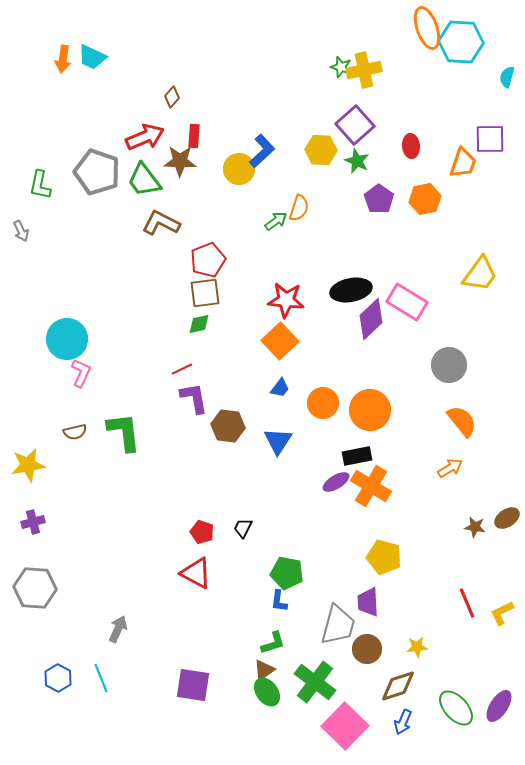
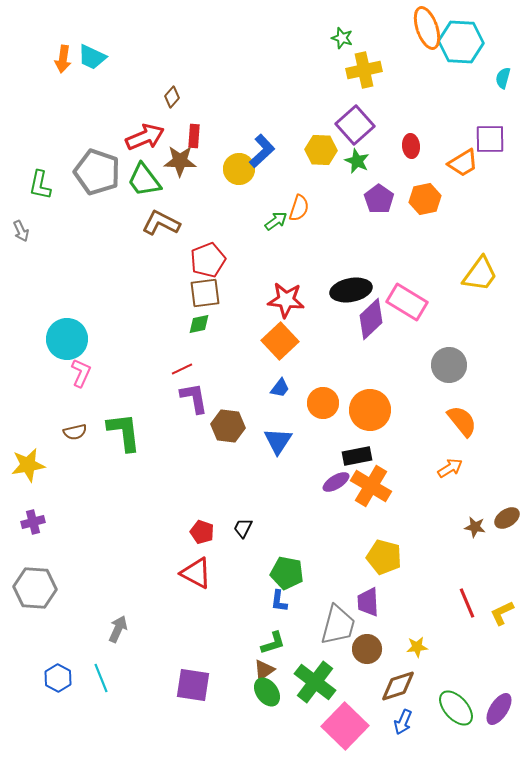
green star at (341, 67): moved 1 px right, 29 px up
cyan semicircle at (507, 77): moved 4 px left, 1 px down
orange trapezoid at (463, 163): rotated 40 degrees clockwise
purple ellipse at (499, 706): moved 3 px down
